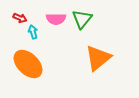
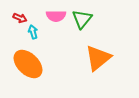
pink semicircle: moved 3 px up
